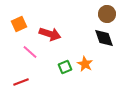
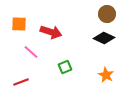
orange square: rotated 28 degrees clockwise
red arrow: moved 1 px right, 2 px up
black diamond: rotated 45 degrees counterclockwise
pink line: moved 1 px right
orange star: moved 21 px right, 11 px down
